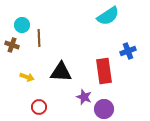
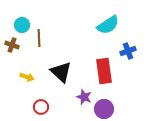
cyan semicircle: moved 9 px down
black triangle: rotated 40 degrees clockwise
red circle: moved 2 px right
